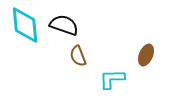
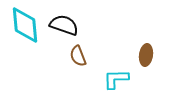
brown ellipse: rotated 15 degrees counterclockwise
cyan L-shape: moved 4 px right
